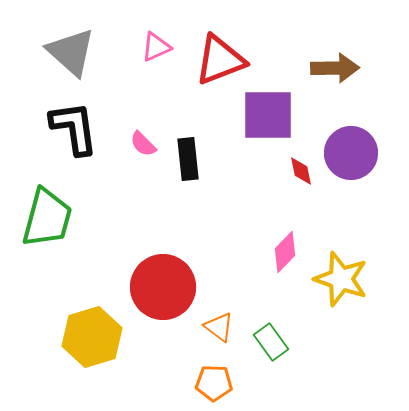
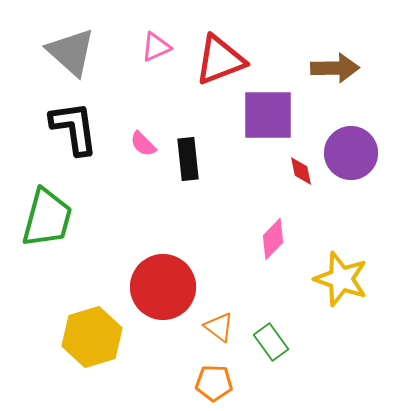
pink diamond: moved 12 px left, 13 px up
